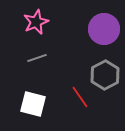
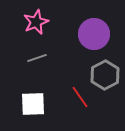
purple circle: moved 10 px left, 5 px down
white square: rotated 16 degrees counterclockwise
